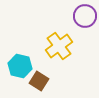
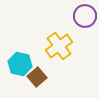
cyan hexagon: moved 2 px up
brown square: moved 2 px left, 4 px up; rotated 18 degrees clockwise
